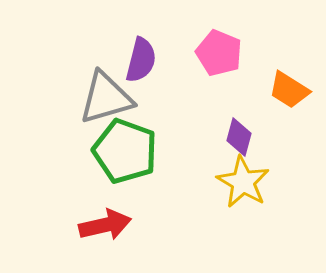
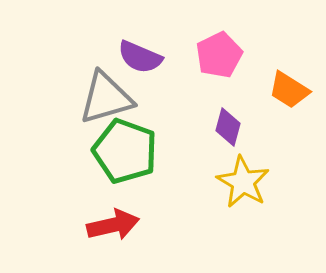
pink pentagon: moved 2 px down; rotated 24 degrees clockwise
purple semicircle: moved 1 px left, 3 px up; rotated 99 degrees clockwise
purple diamond: moved 11 px left, 10 px up
red arrow: moved 8 px right
